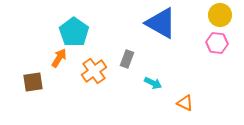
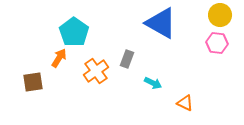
orange cross: moved 2 px right
